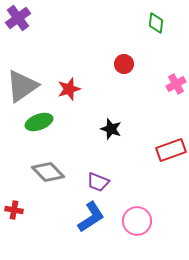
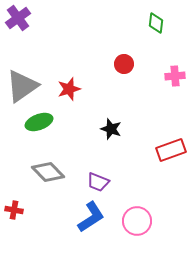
pink cross: moved 1 px left, 8 px up; rotated 24 degrees clockwise
